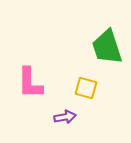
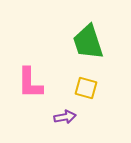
green trapezoid: moved 19 px left, 5 px up
